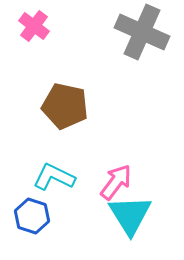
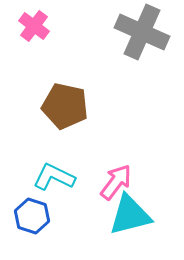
cyan triangle: rotated 48 degrees clockwise
